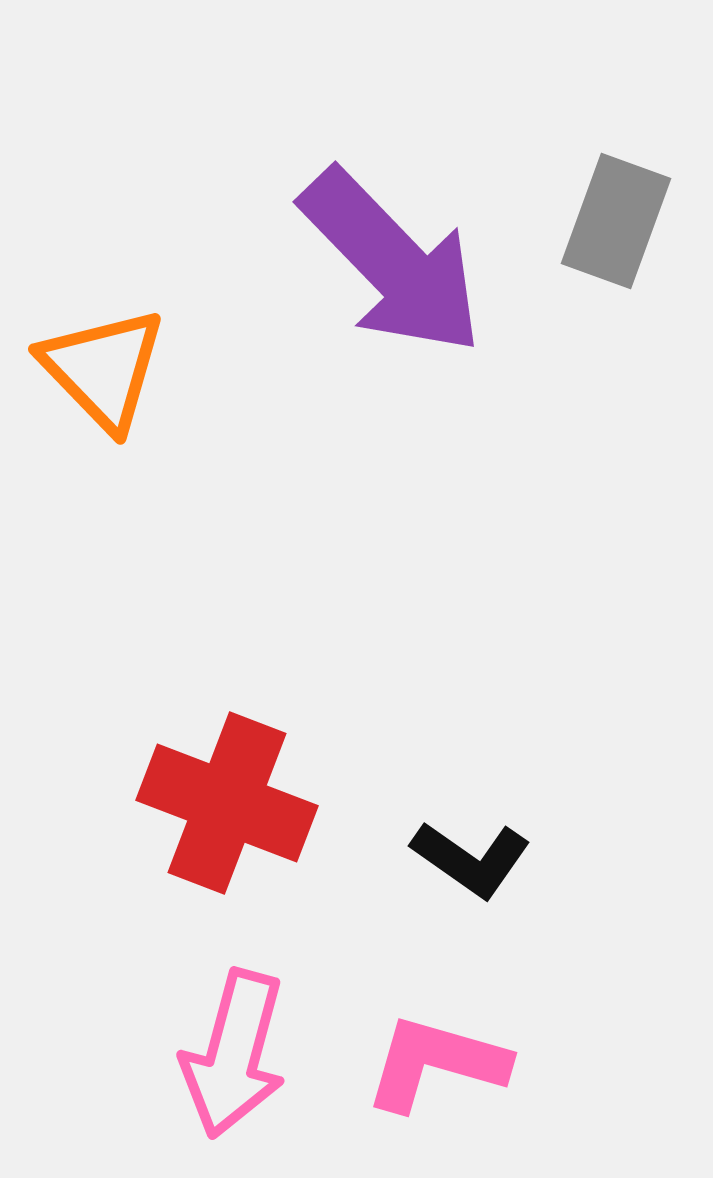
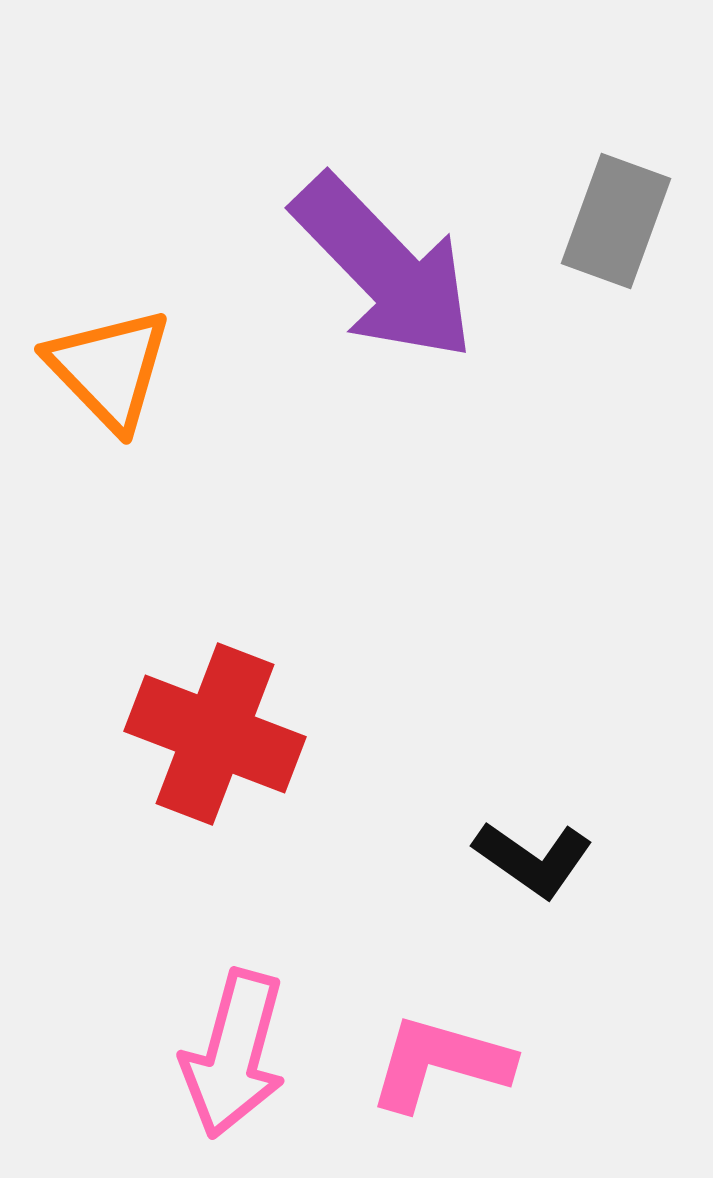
purple arrow: moved 8 px left, 6 px down
orange triangle: moved 6 px right
red cross: moved 12 px left, 69 px up
black L-shape: moved 62 px right
pink L-shape: moved 4 px right
